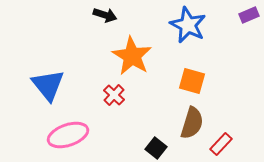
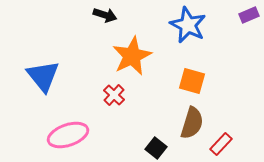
orange star: rotated 15 degrees clockwise
blue triangle: moved 5 px left, 9 px up
